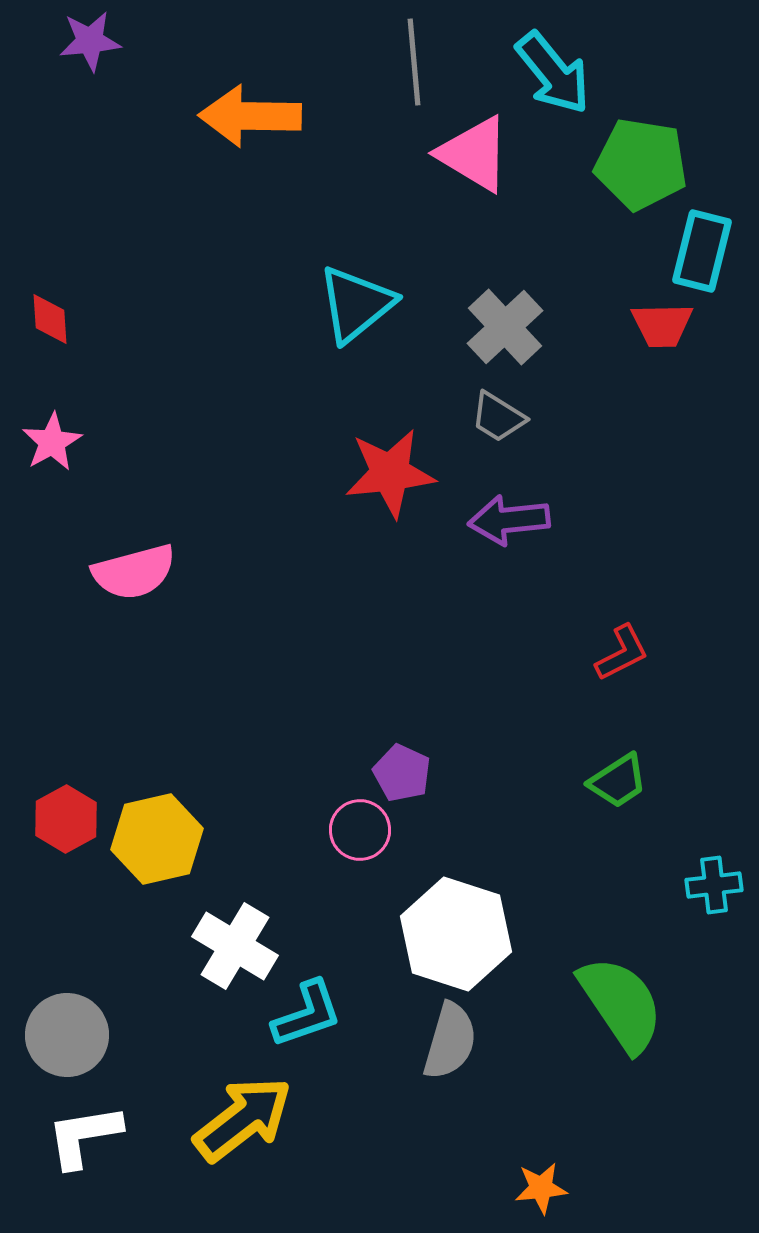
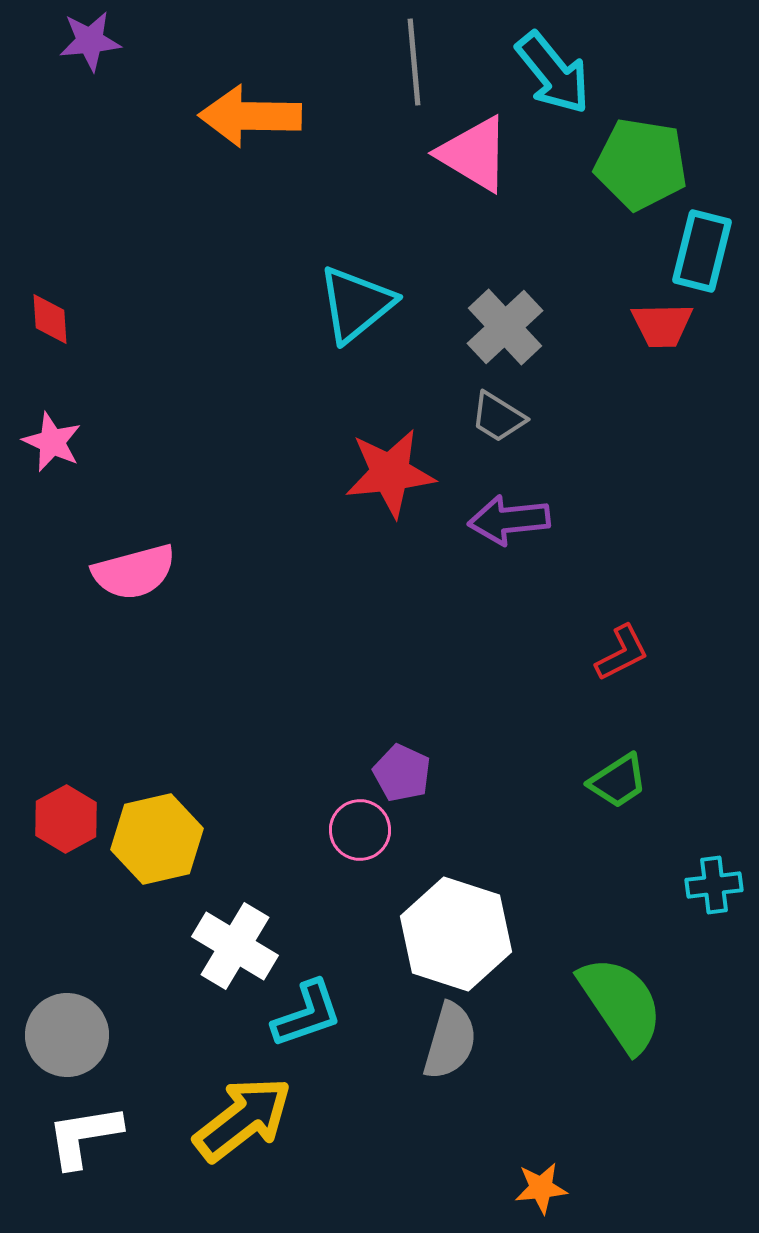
pink star: rotated 18 degrees counterclockwise
